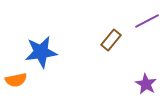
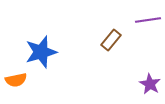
purple line: moved 1 px right, 1 px up; rotated 20 degrees clockwise
blue star: rotated 8 degrees counterclockwise
purple star: moved 4 px right
